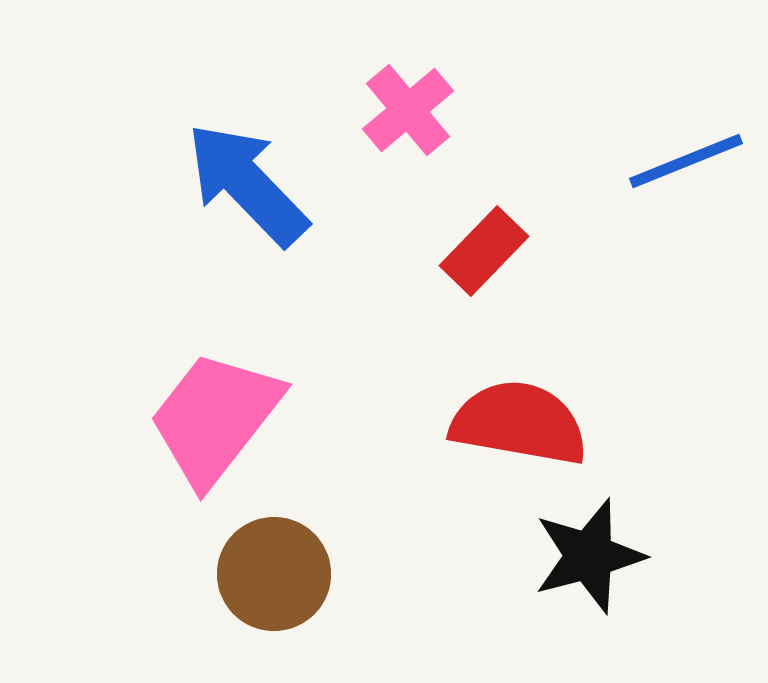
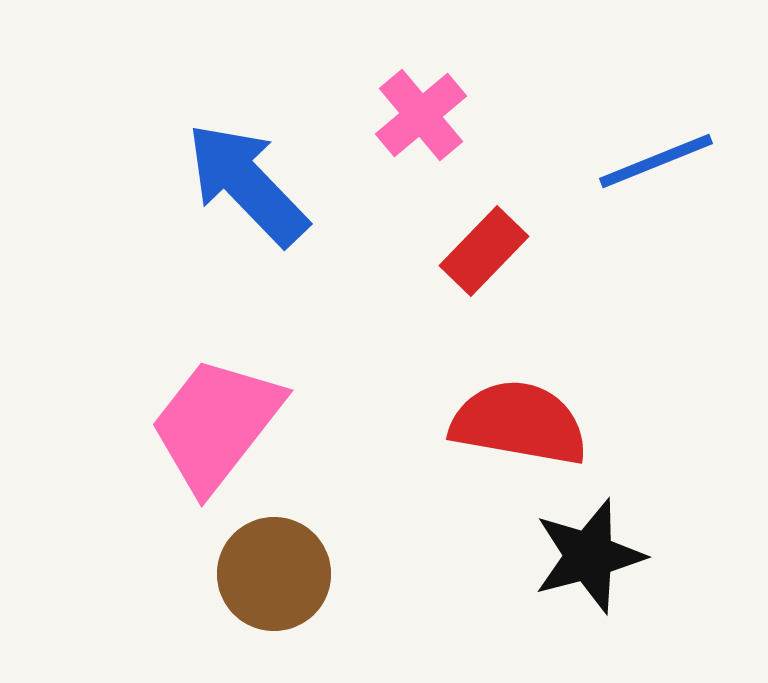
pink cross: moved 13 px right, 5 px down
blue line: moved 30 px left
pink trapezoid: moved 1 px right, 6 px down
